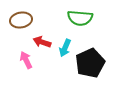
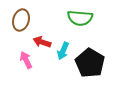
brown ellipse: rotated 65 degrees counterclockwise
cyan arrow: moved 2 px left, 3 px down
black pentagon: rotated 16 degrees counterclockwise
